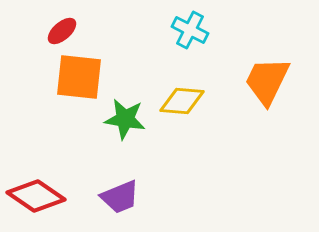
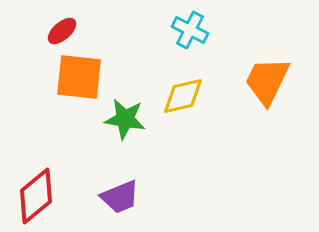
yellow diamond: moved 1 px right, 5 px up; rotated 18 degrees counterclockwise
red diamond: rotated 74 degrees counterclockwise
